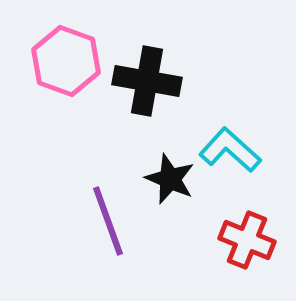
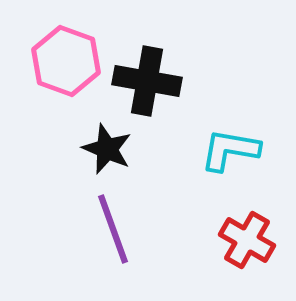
cyan L-shape: rotated 32 degrees counterclockwise
black star: moved 63 px left, 30 px up
purple line: moved 5 px right, 8 px down
red cross: rotated 8 degrees clockwise
